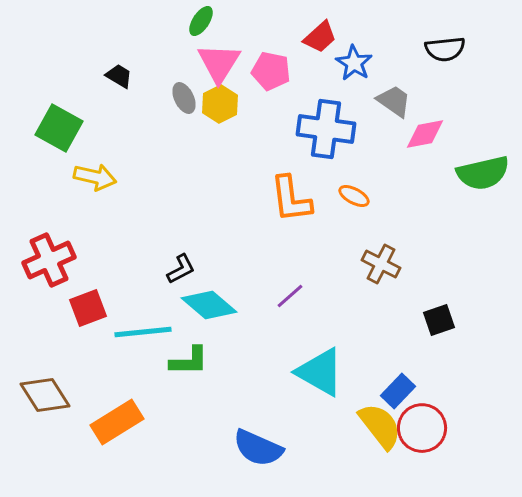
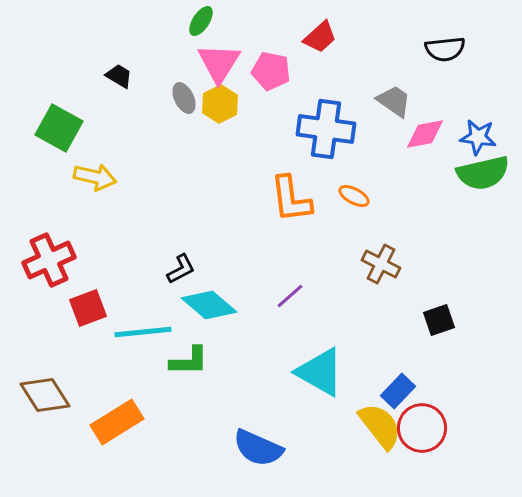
blue star: moved 124 px right, 74 px down; rotated 24 degrees counterclockwise
